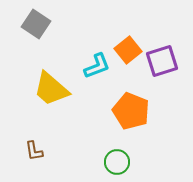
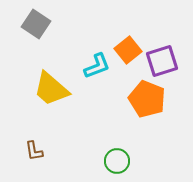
orange pentagon: moved 16 px right, 12 px up
green circle: moved 1 px up
